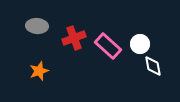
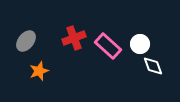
gray ellipse: moved 11 px left, 15 px down; rotated 55 degrees counterclockwise
white diamond: rotated 10 degrees counterclockwise
